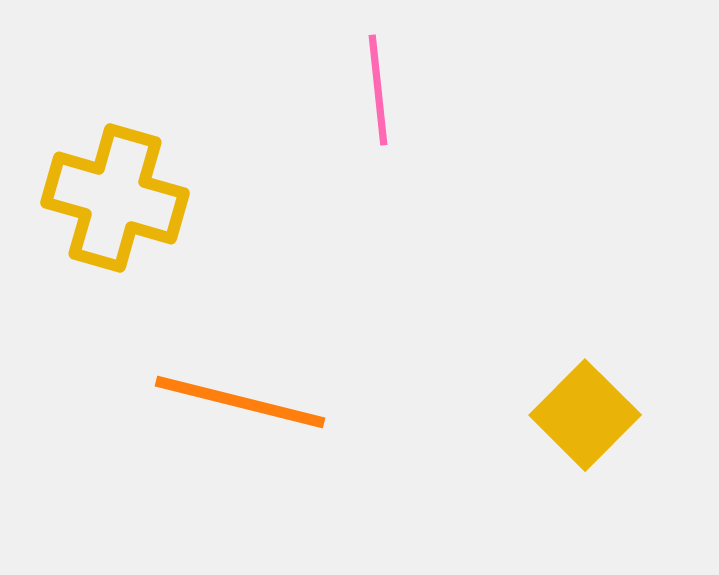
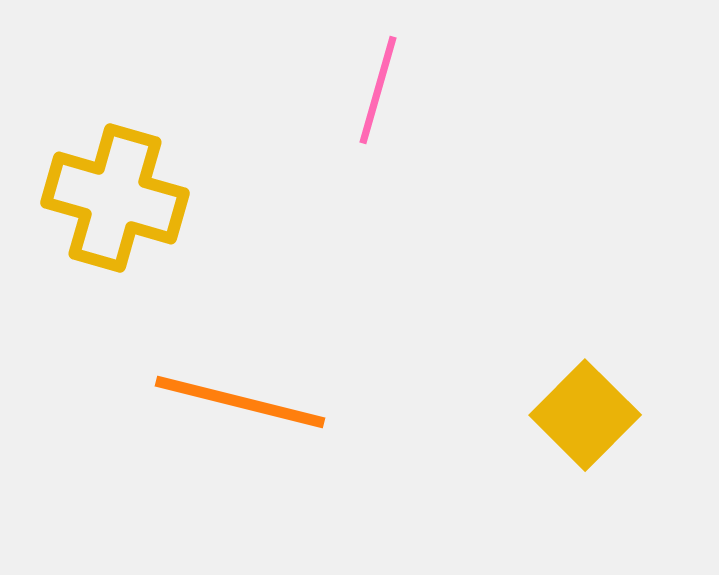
pink line: rotated 22 degrees clockwise
